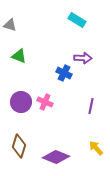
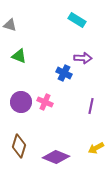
yellow arrow: rotated 77 degrees counterclockwise
